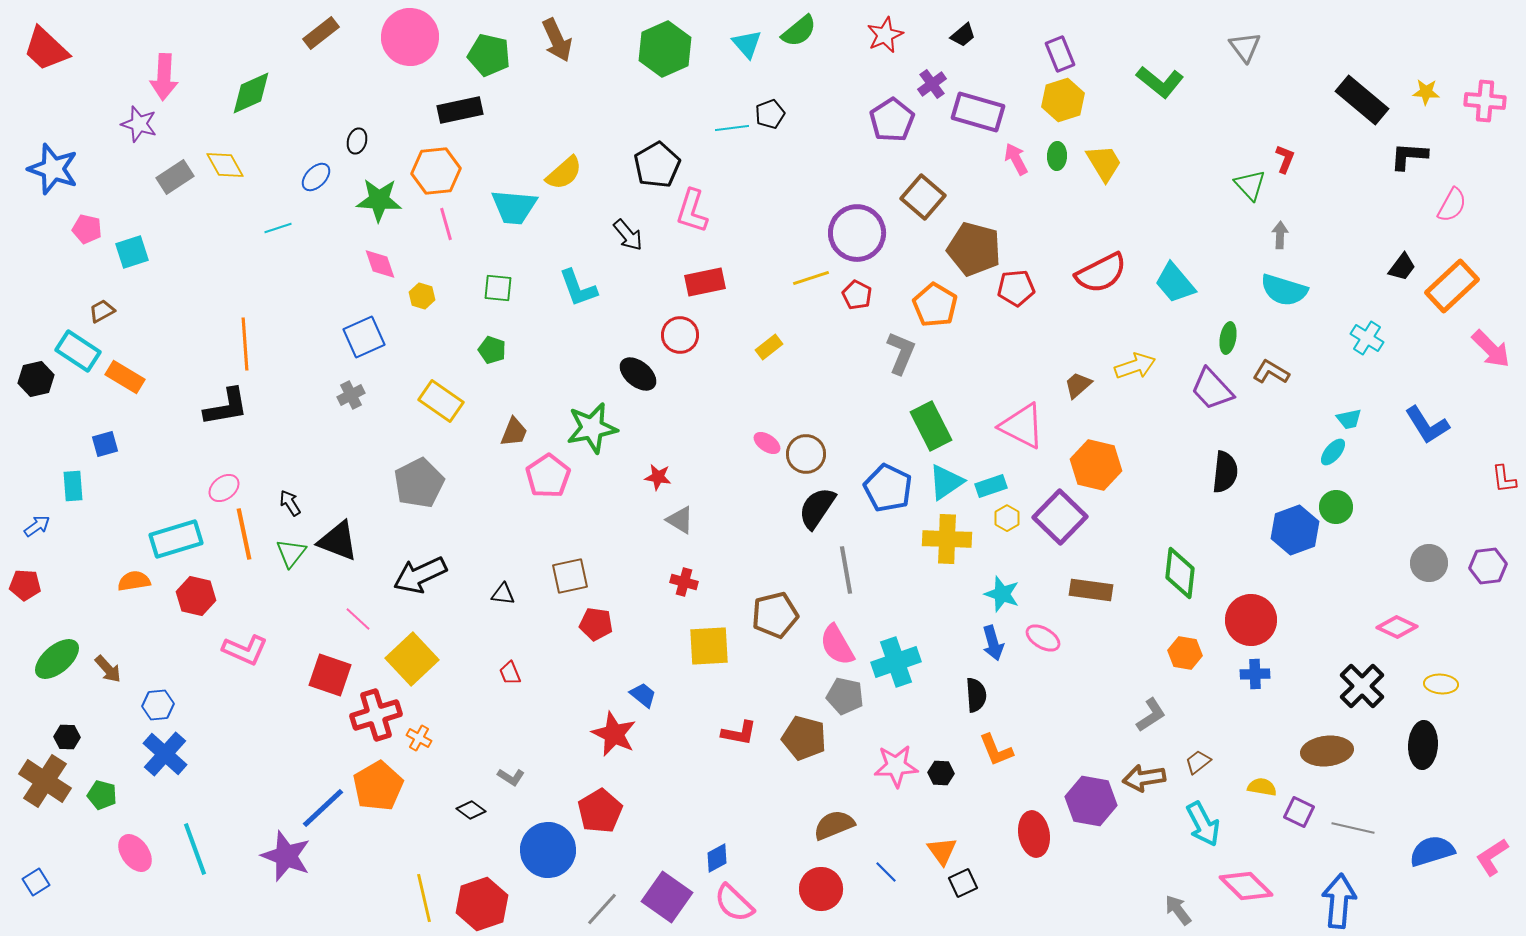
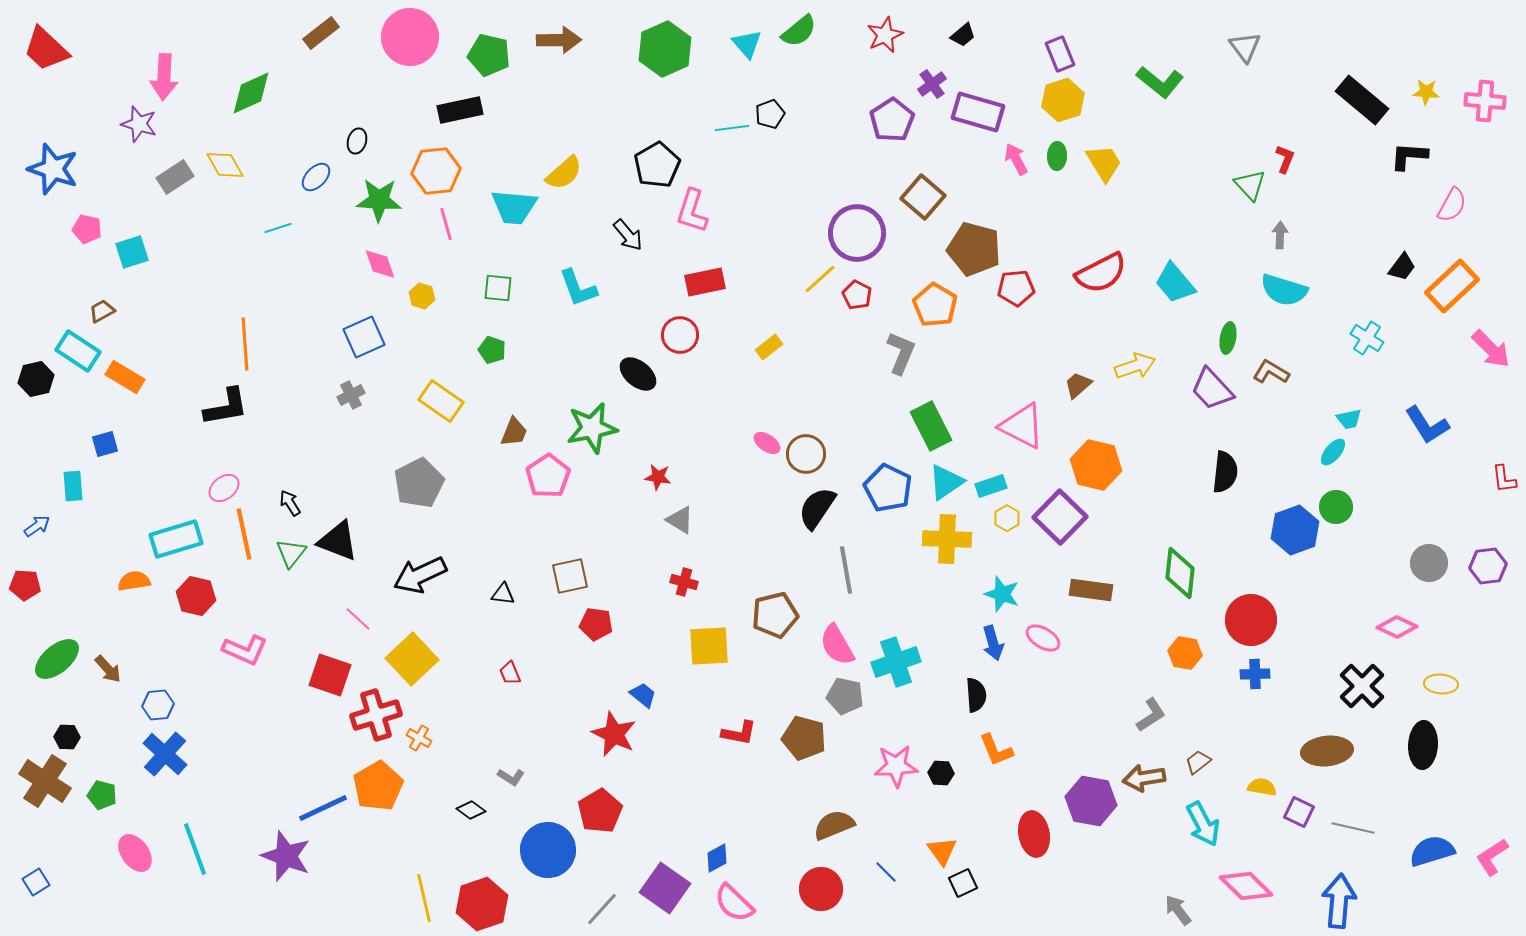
brown arrow at (557, 40): moved 2 px right; rotated 66 degrees counterclockwise
yellow line at (811, 278): moved 9 px right, 1 px down; rotated 24 degrees counterclockwise
blue line at (323, 808): rotated 18 degrees clockwise
purple square at (667, 897): moved 2 px left, 9 px up
